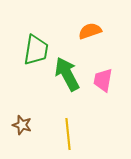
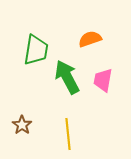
orange semicircle: moved 8 px down
green arrow: moved 3 px down
brown star: rotated 18 degrees clockwise
